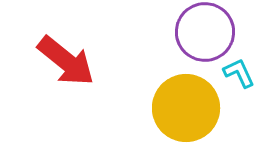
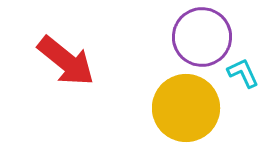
purple circle: moved 3 px left, 5 px down
cyan L-shape: moved 4 px right
